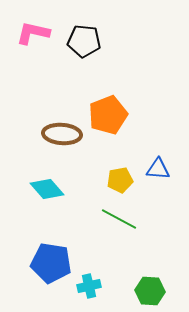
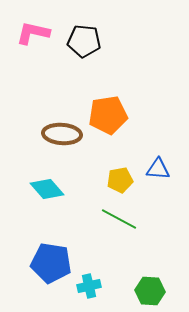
orange pentagon: rotated 12 degrees clockwise
